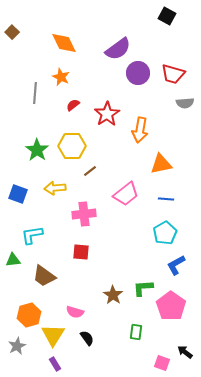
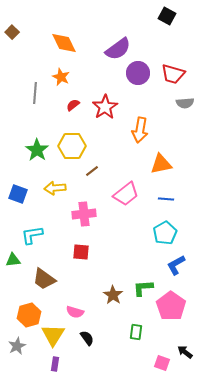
red star: moved 2 px left, 7 px up
brown line: moved 2 px right
brown trapezoid: moved 3 px down
purple rectangle: rotated 40 degrees clockwise
